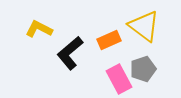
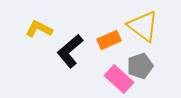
yellow triangle: moved 1 px left
black L-shape: moved 2 px up
gray pentagon: moved 3 px left, 3 px up
pink rectangle: rotated 20 degrees counterclockwise
